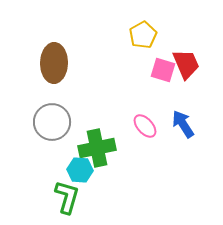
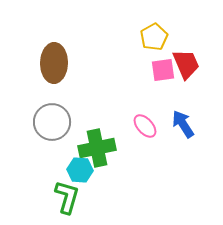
yellow pentagon: moved 11 px right, 2 px down
pink square: rotated 25 degrees counterclockwise
